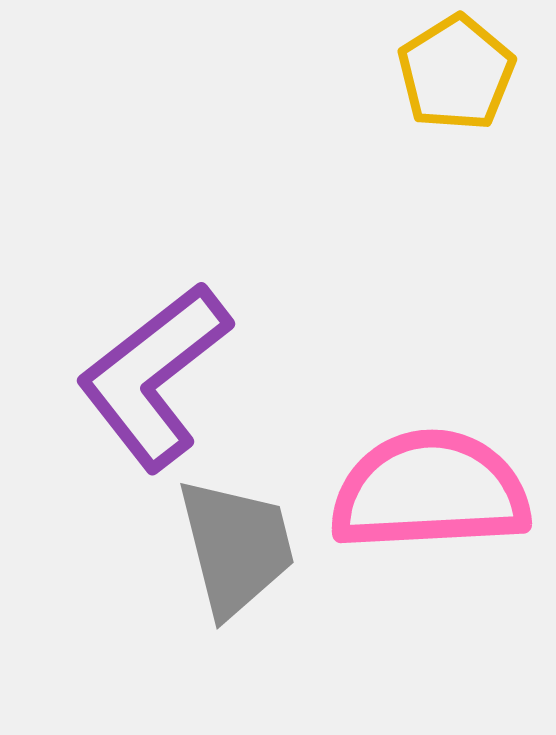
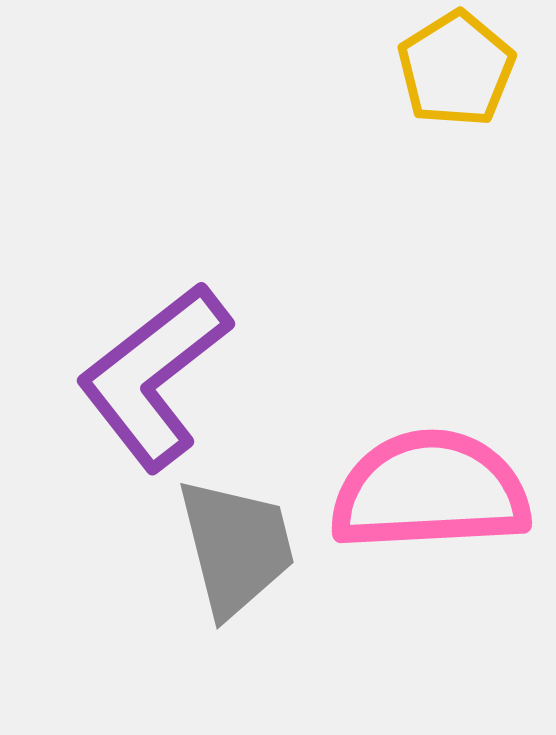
yellow pentagon: moved 4 px up
